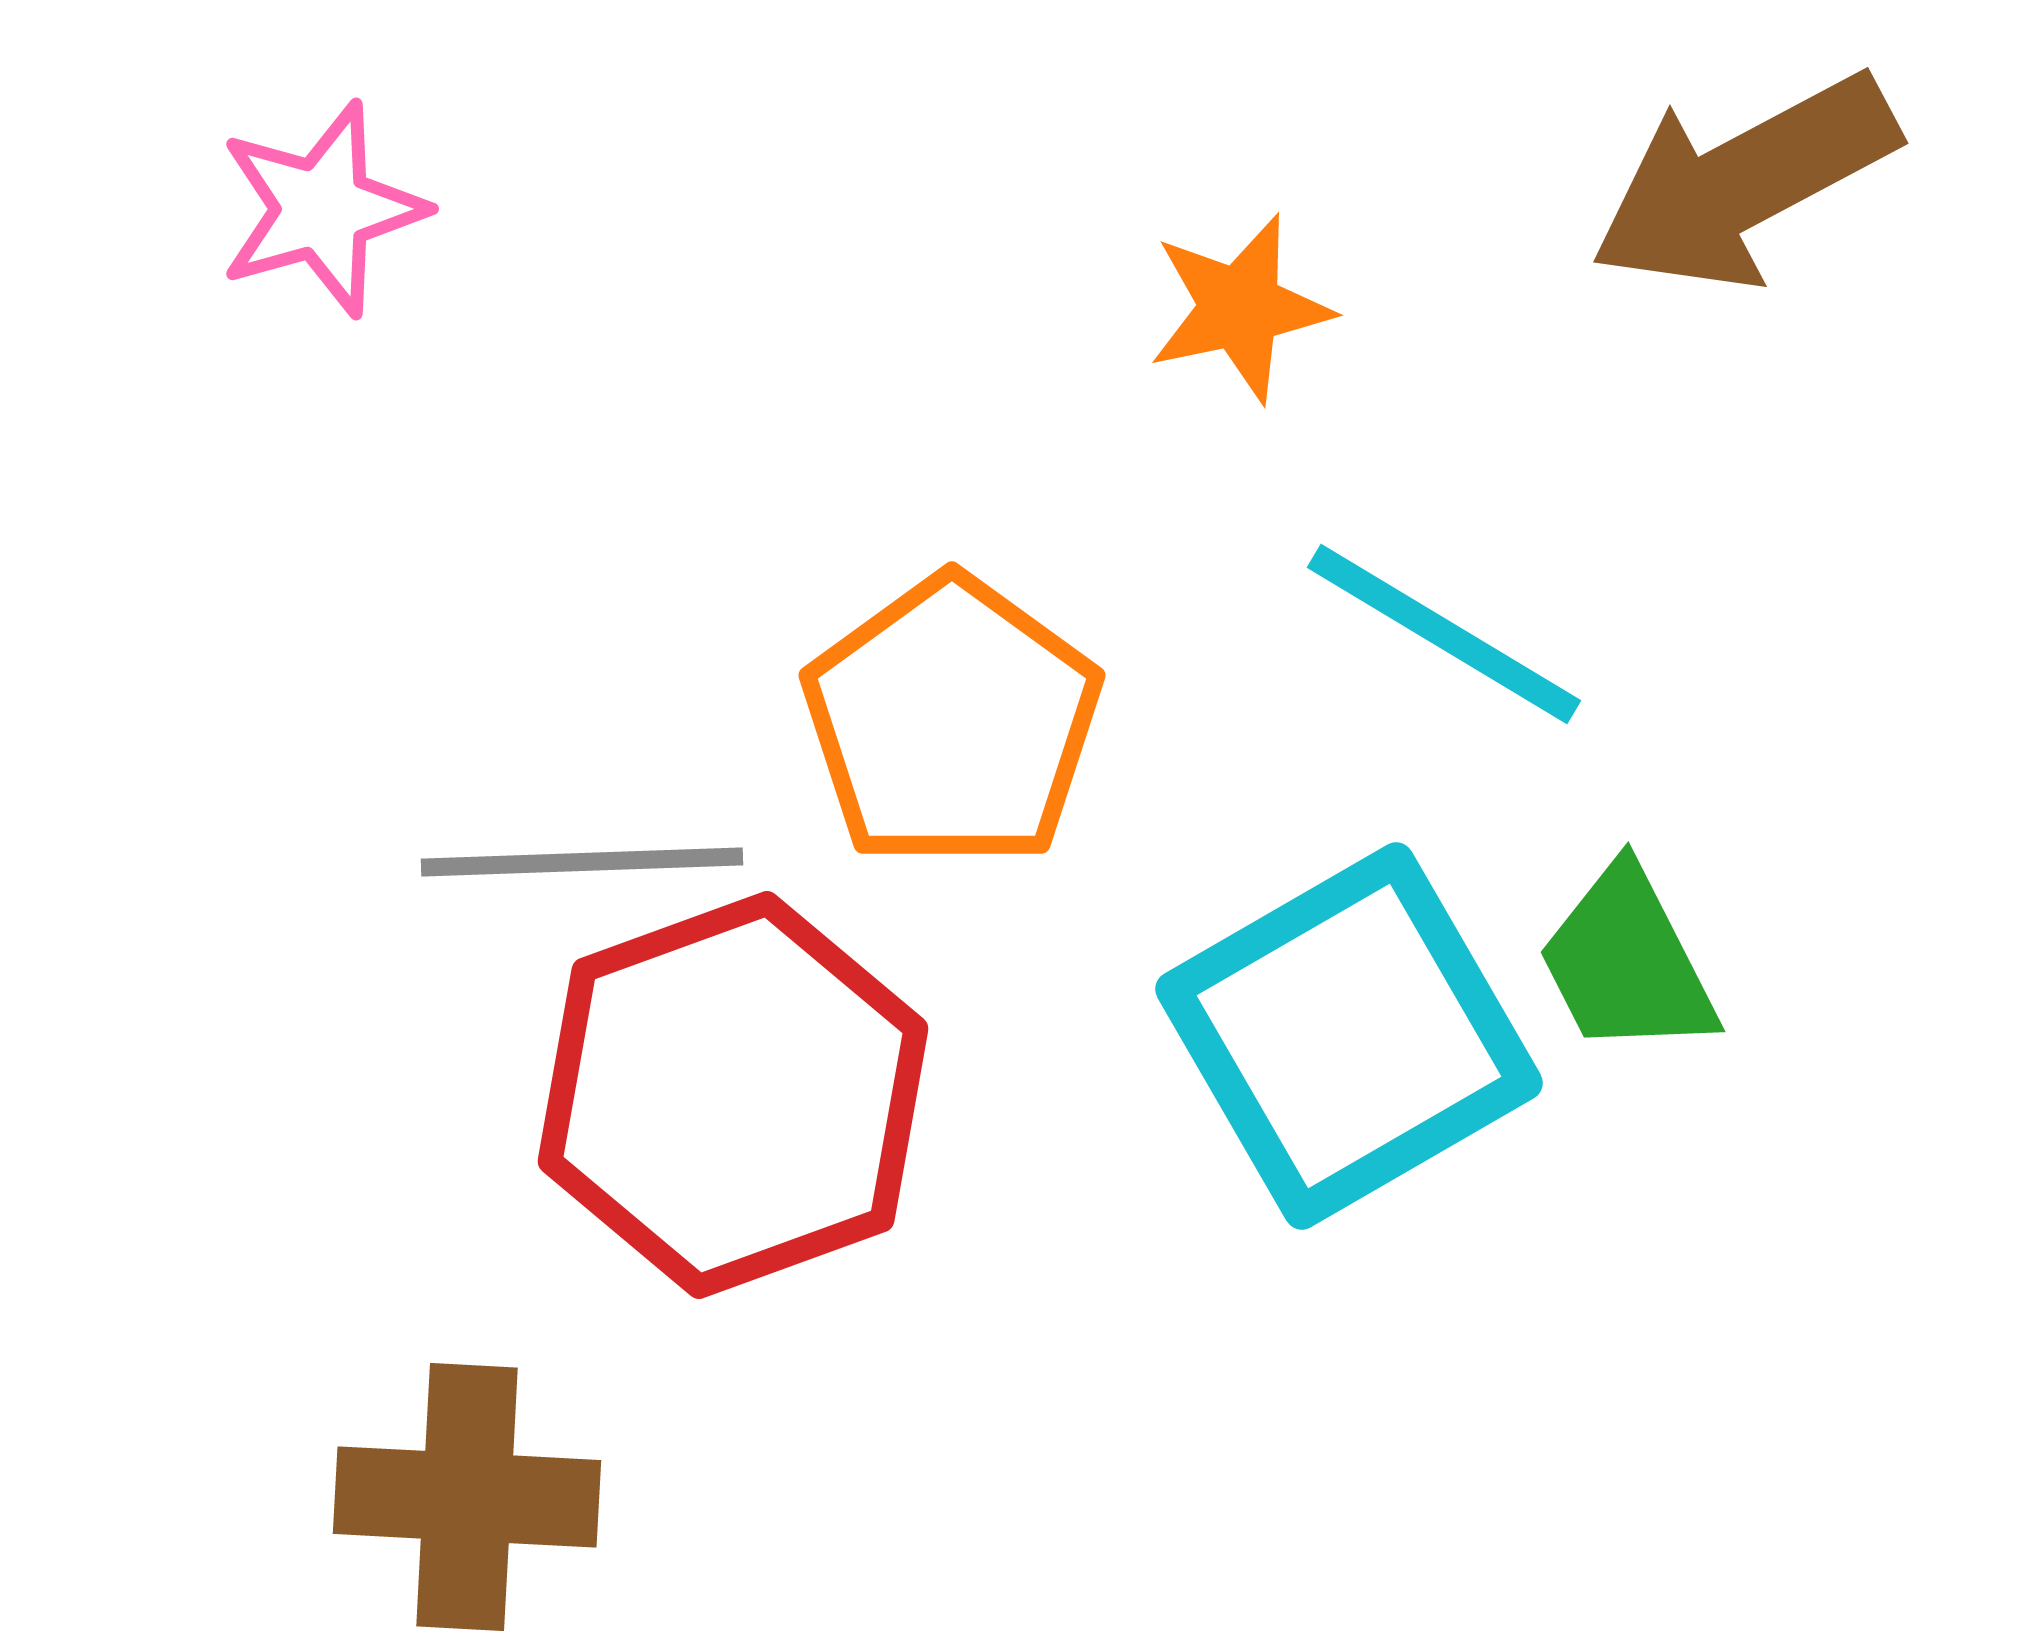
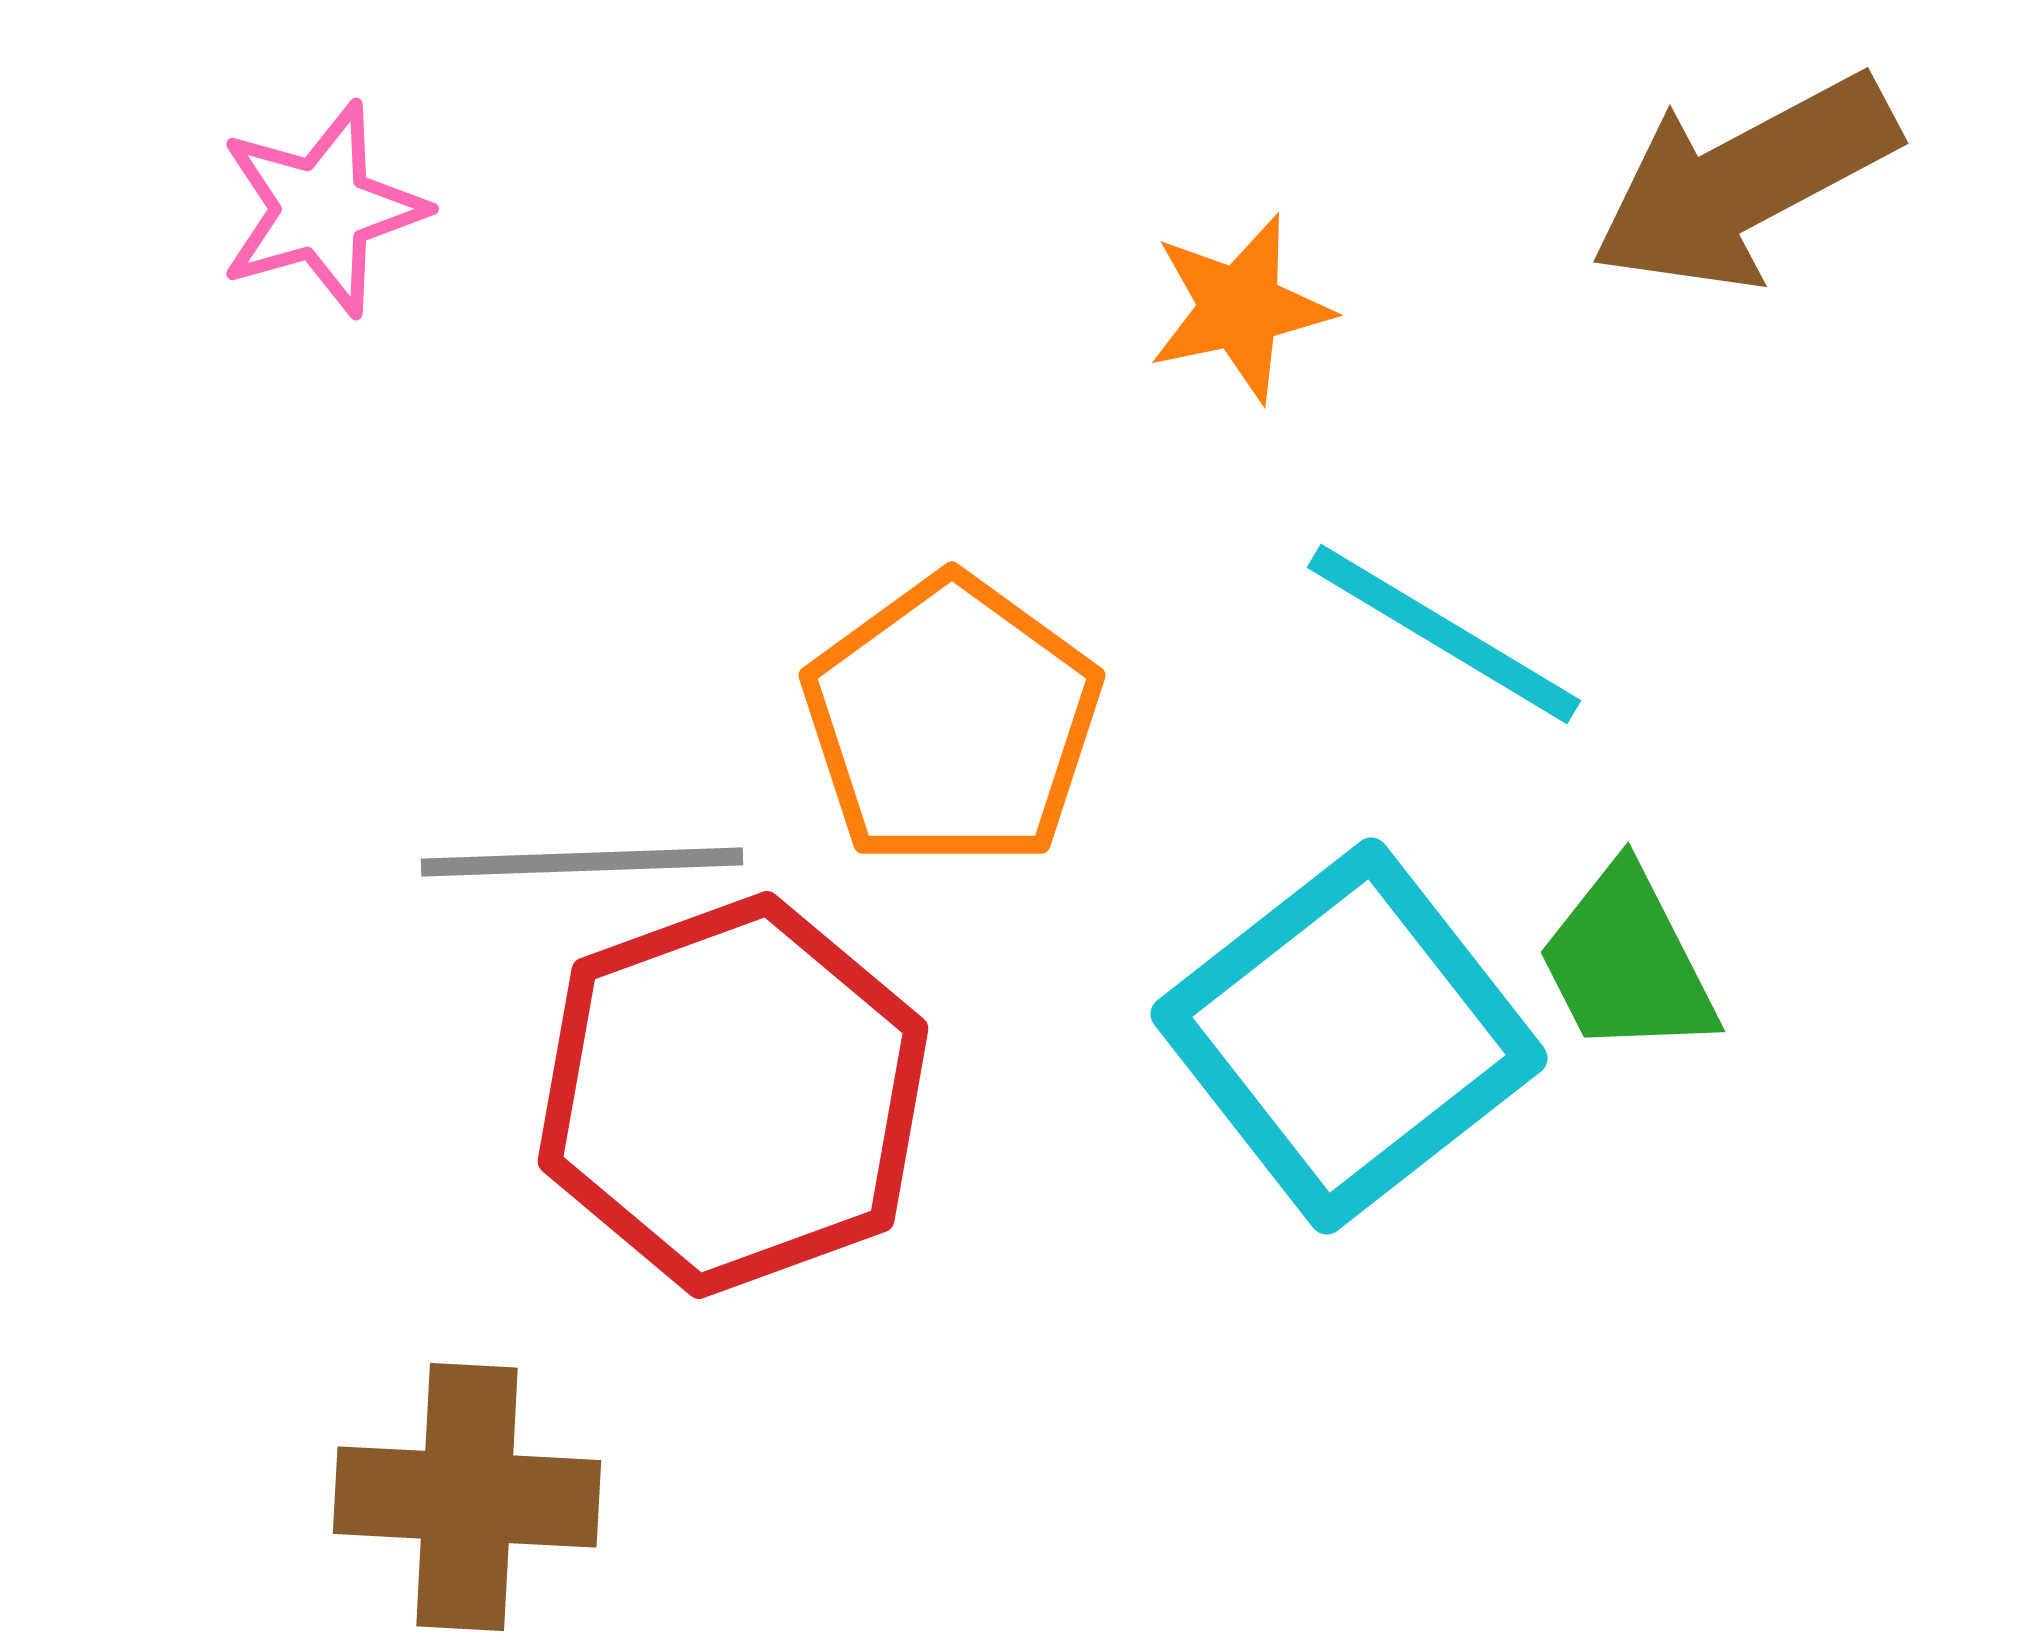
cyan square: rotated 8 degrees counterclockwise
